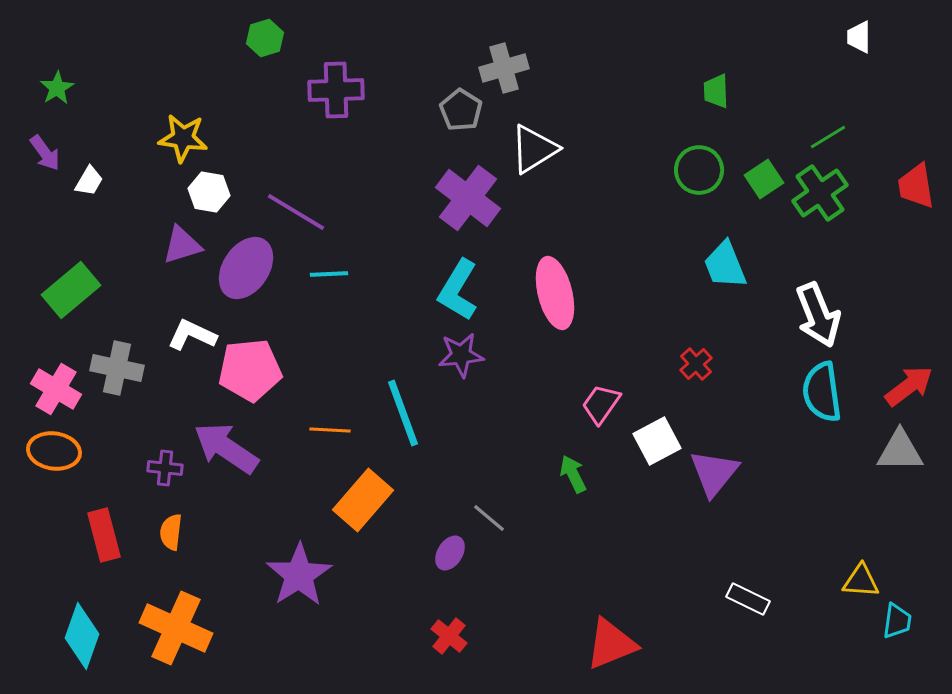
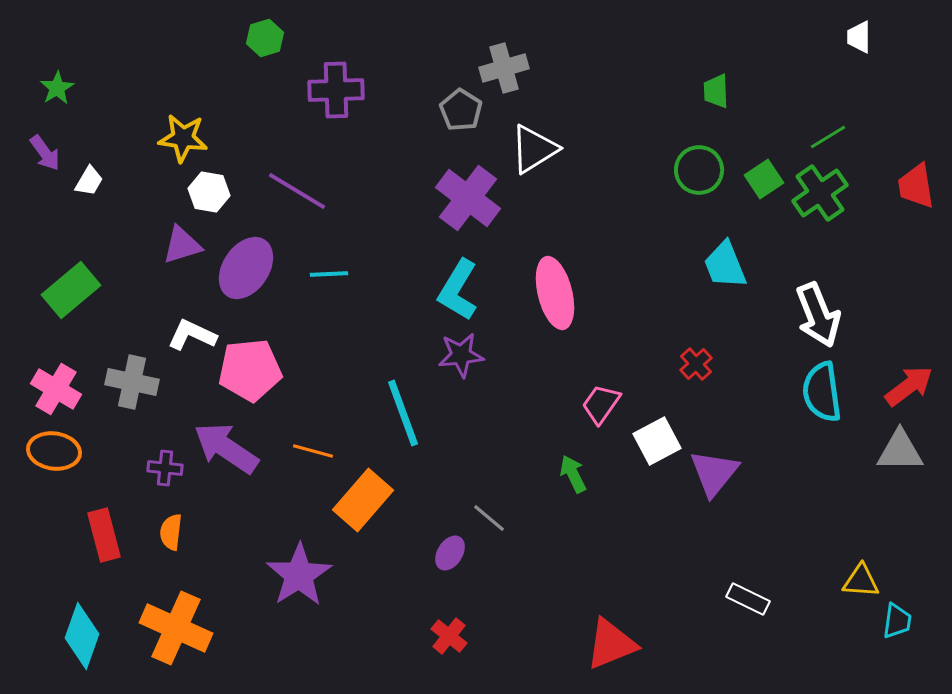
purple line at (296, 212): moved 1 px right, 21 px up
gray cross at (117, 368): moved 15 px right, 14 px down
orange line at (330, 430): moved 17 px left, 21 px down; rotated 12 degrees clockwise
